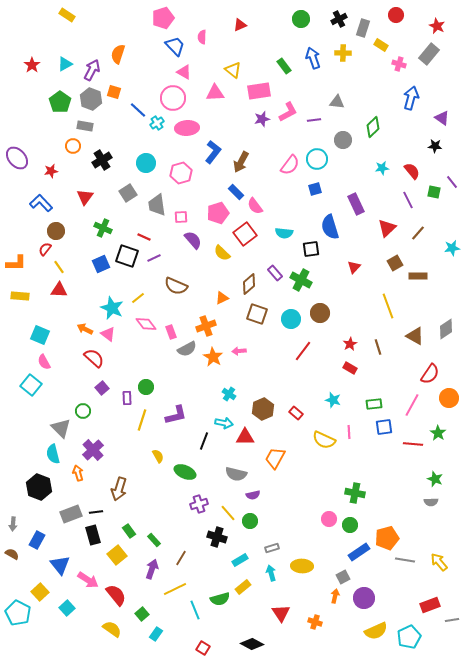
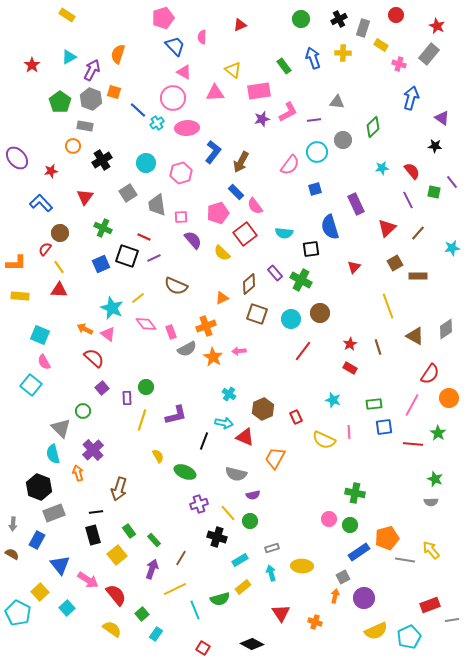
cyan triangle at (65, 64): moved 4 px right, 7 px up
cyan circle at (317, 159): moved 7 px up
brown circle at (56, 231): moved 4 px right, 2 px down
red rectangle at (296, 413): moved 4 px down; rotated 24 degrees clockwise
red triangle at (245, 437): rotated 24 degrees clockwise
gray rectangle at (71, 514): moved 17 px left, 1 px up
yellow arrow at (439, 562): moved 8 px left, 12 px up
